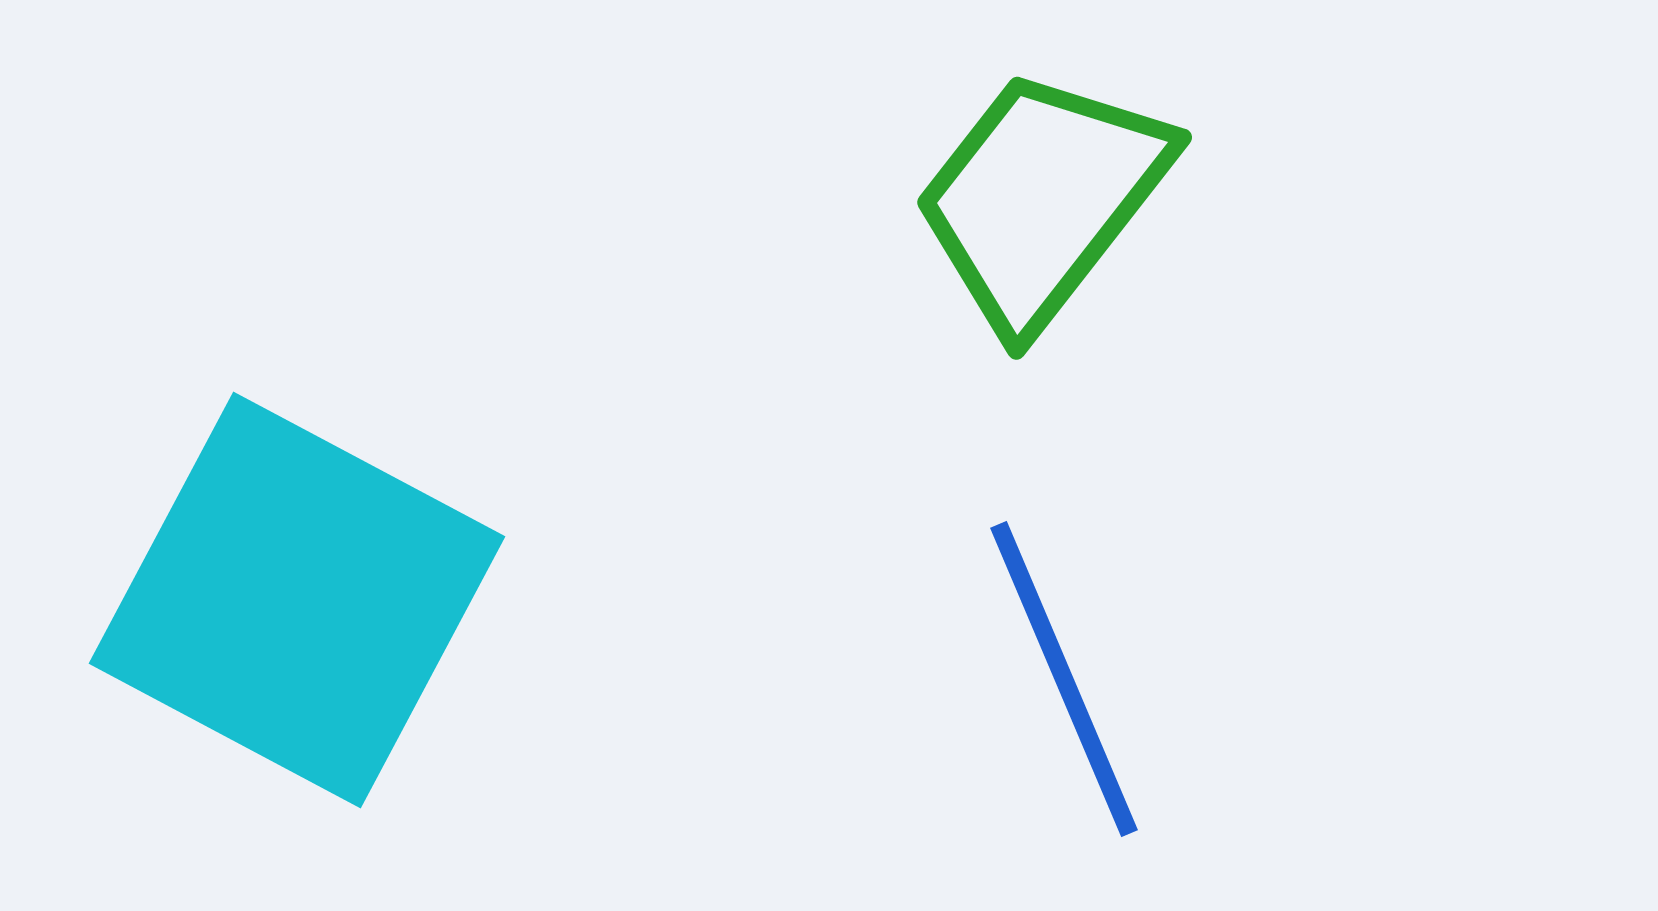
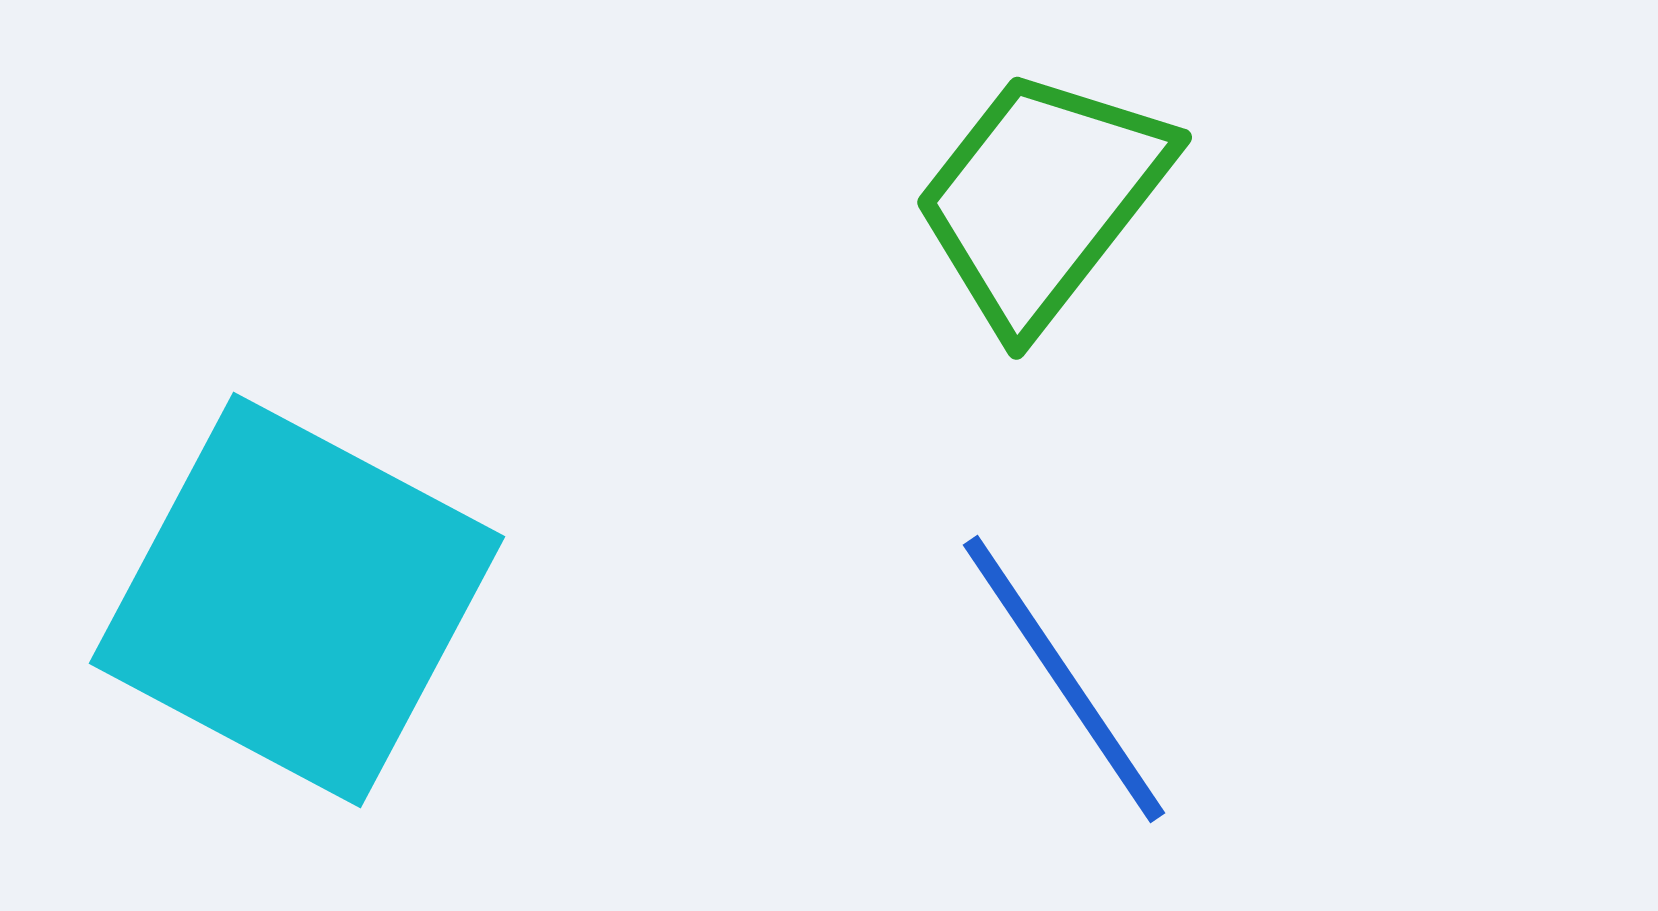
blue line: rotated 11 degrees counterclockwise
